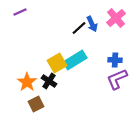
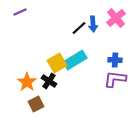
blue arrow: moved 1 px right; rotated 21 degrees clockwise
purple L-shape: moved 2 px left; rotated 30 degrees clockwise
